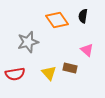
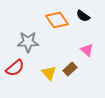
black semicircle: rotated 64 degrees counterclockwise
gray star: rotated 15 degrees clockwise
brown rectangle: moved 1 px down; rotated 56 degrees counterclockwise
red semicircle: moved 6 px up; rotated 30 degrees counterclockwise
